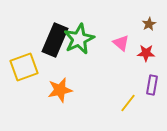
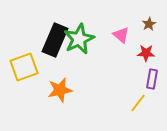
pink triangle: moved 8 px up
purple rectangle: moved 6 px up
yellow line: moved 10 px right
